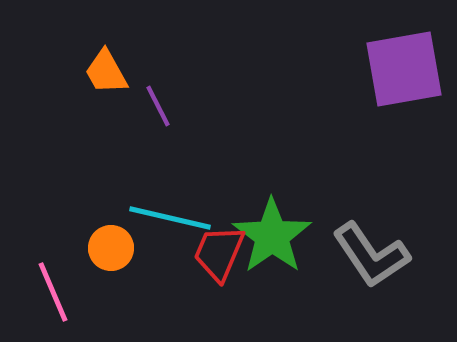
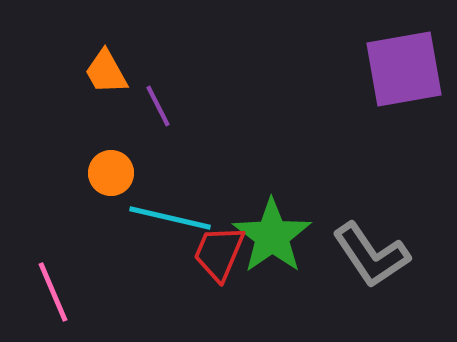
orange circle: moved 75 px up
